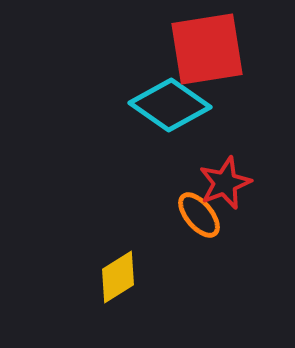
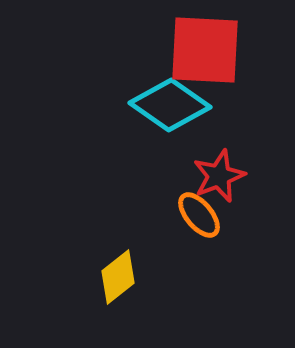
red square: moved 2 px left, 1 px down; rotated 12 degrees clockwise
red star: moved 6 px left, 7 px up
yellow diamond: rotated 6 degrees counterclockwise
